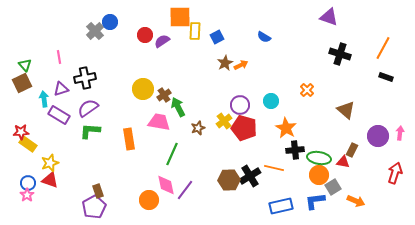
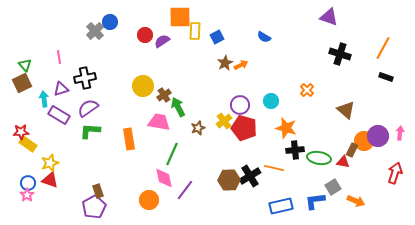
yellow circle at (143, 89): moved 3 px up
orange star at (286, 128): rotated 15 degrees counterclockwise
orange circle at (319, 175): moved 45 px right, 34 px up
pink diamond at (166, 185): moved 2 px left, 7 px up
